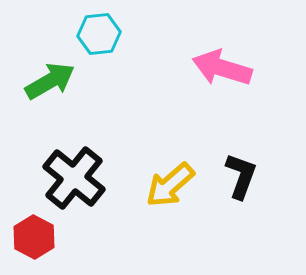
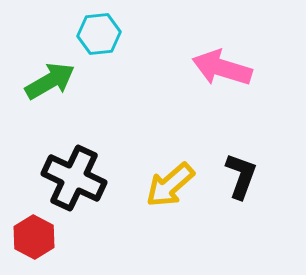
black cross: rotated 14 degrees counterclockwise
